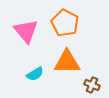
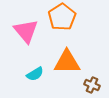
orange pentagon: moved 3 px left, 6 px up; rotated 12 degrees clockwise
